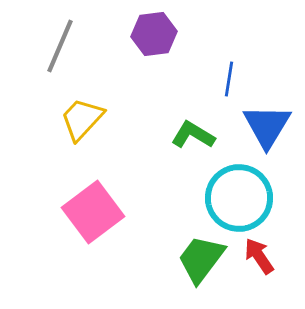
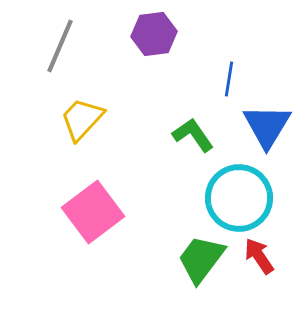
green L-shape: rotated 24 degrees clockwise
